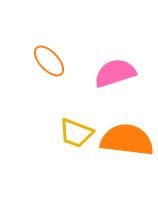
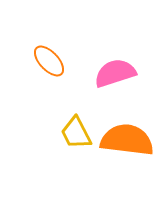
yellow trapezoid: rotated 42 degrees clockwise
